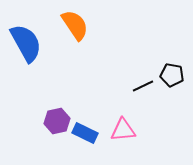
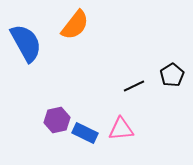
orange semicircle: rotated 72 degrees clockwise
black pentagon: rotated 30 degrees clockwise
black line: moved 9 px left
purple hexagon: moved 1 px up
pink triangle: moved 2 px left, 1 px up
